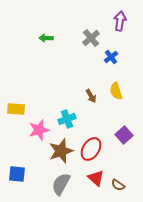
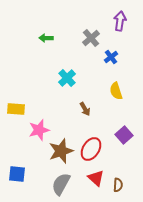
brown arrow: moved 6 px left, 13 px down
cyan cross: moved 41 px up; rotated 24 degrees counterclockwise
brown semicircle: rotated 120 degrees counterclockwise
